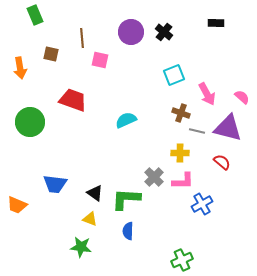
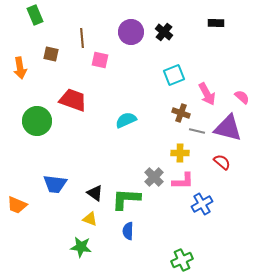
green circle: moved 7 px right, 1 px up
